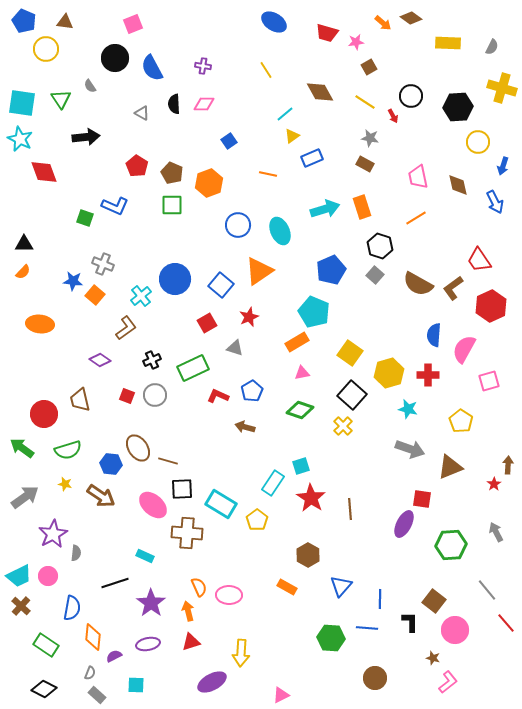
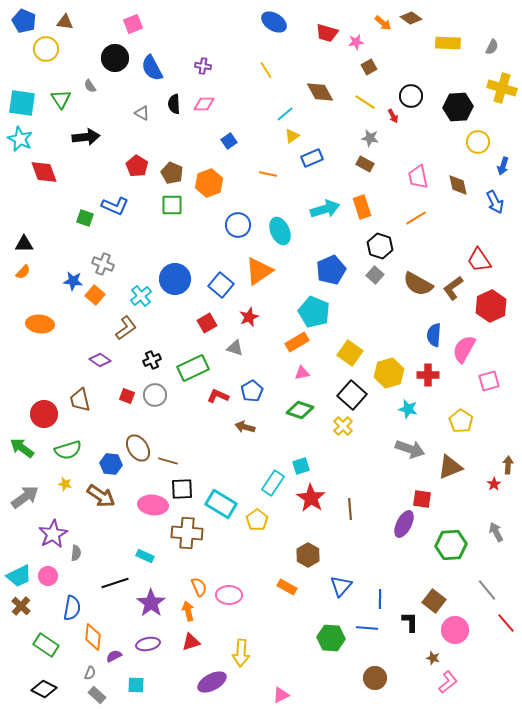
pink ellipse at (153, 505): rotated 36 degrees counterclockwise
